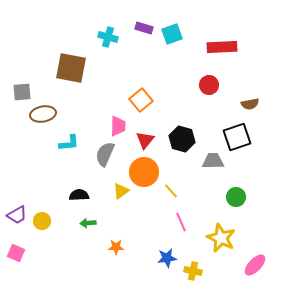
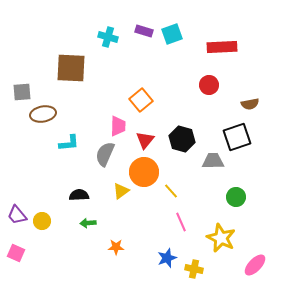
purple rectangle: moved 3 px down
brown square: rotated 8 degrees counterclockwise
purple trapezoid: rotated 80 degrees clockwise
blue star: rotated 12 degrees counterclockwise
yellow cross: moved 1 px right, 2 px up
